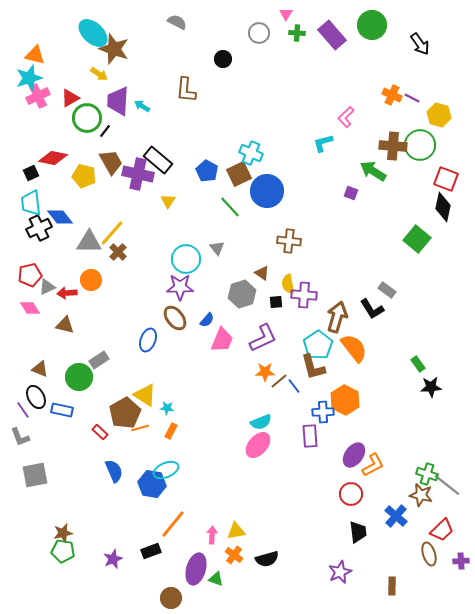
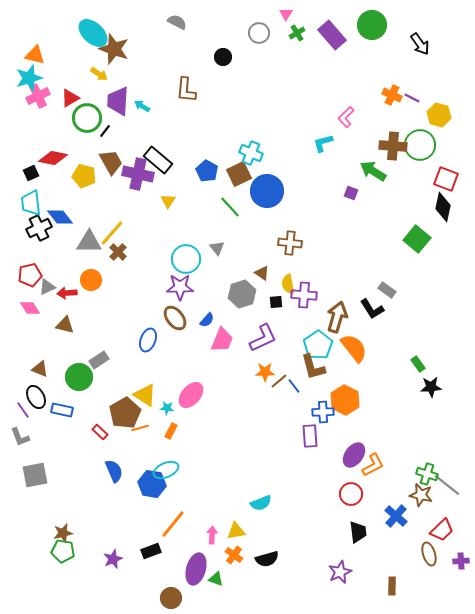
green cross at (297, 33): rotated 35 degrees counterclockwise
black circle at (223, 59): moved 2 px up
brown cross at (289, 241): moved 1 px right, 2 px down
cyan semicircle at (261, 422): moved 81 px down
pink ellipse at (258, 445): moved 67 px left, 50 px up
